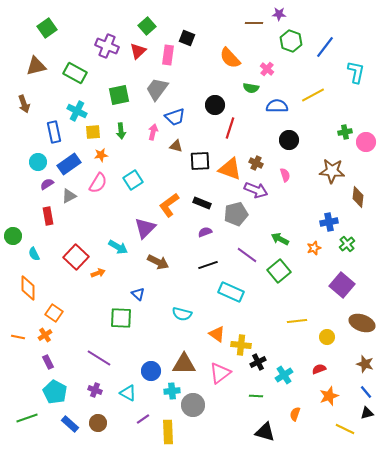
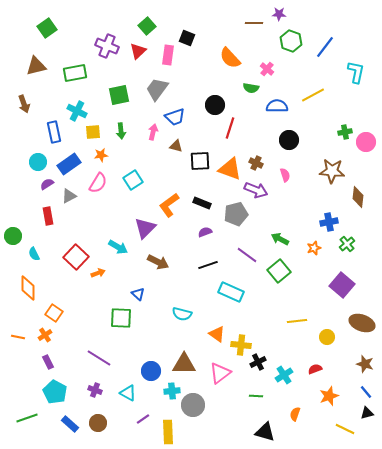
green rectangle at (75, 73): rotated 40 degrees counterclockwise
red semicircle at (319, 369): moved 4 px left
